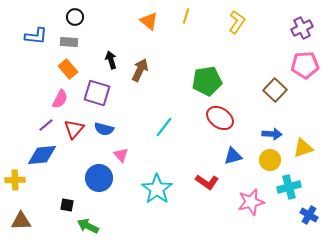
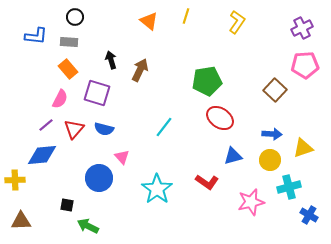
pink triangle: moved 1 px right, 2 px down
